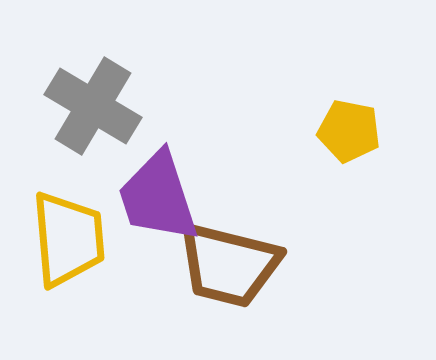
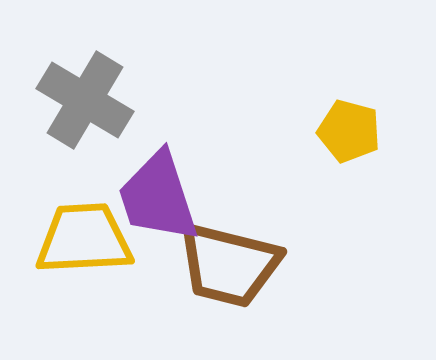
gray cross: moved 8 px left, 6 px up
yellow pentagon: rotated 4 degrees clockwise
yellow trapezoid: moved 16 px right; rotated 88 degrees counterclockwise
